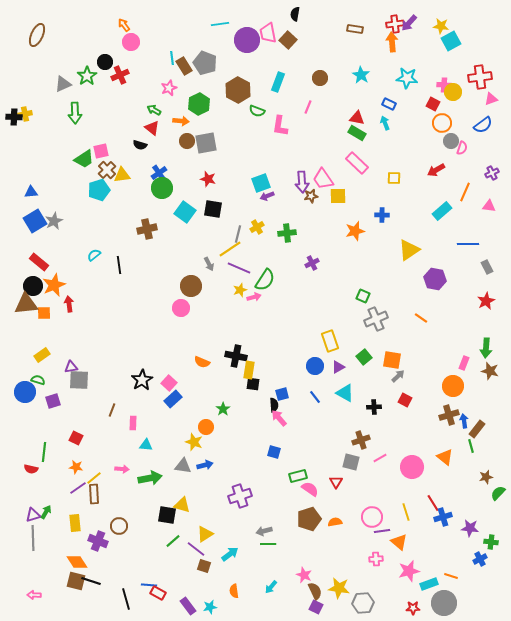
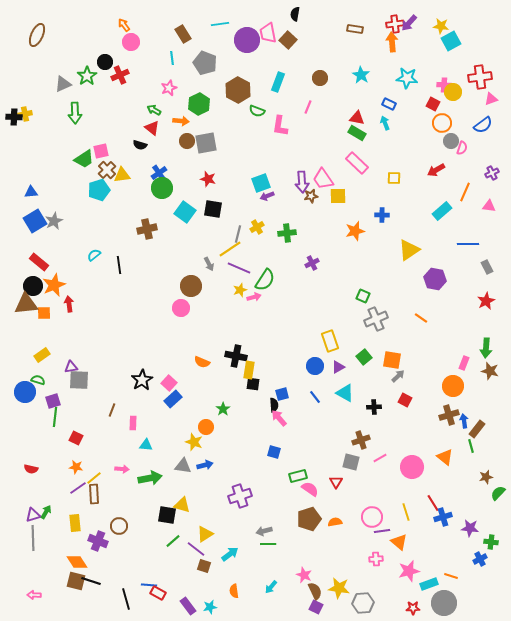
brown rectangle at (184, 66): moved 1 px left, 32 px up
green line at (44, 452): moved 11 px right, 35 px up
